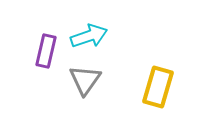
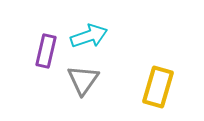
gray triangle: moved 2 px left
